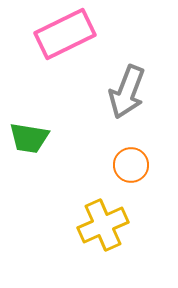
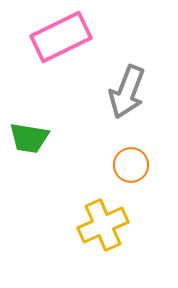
pink rectangle: moved 4 px left, 3 px down
